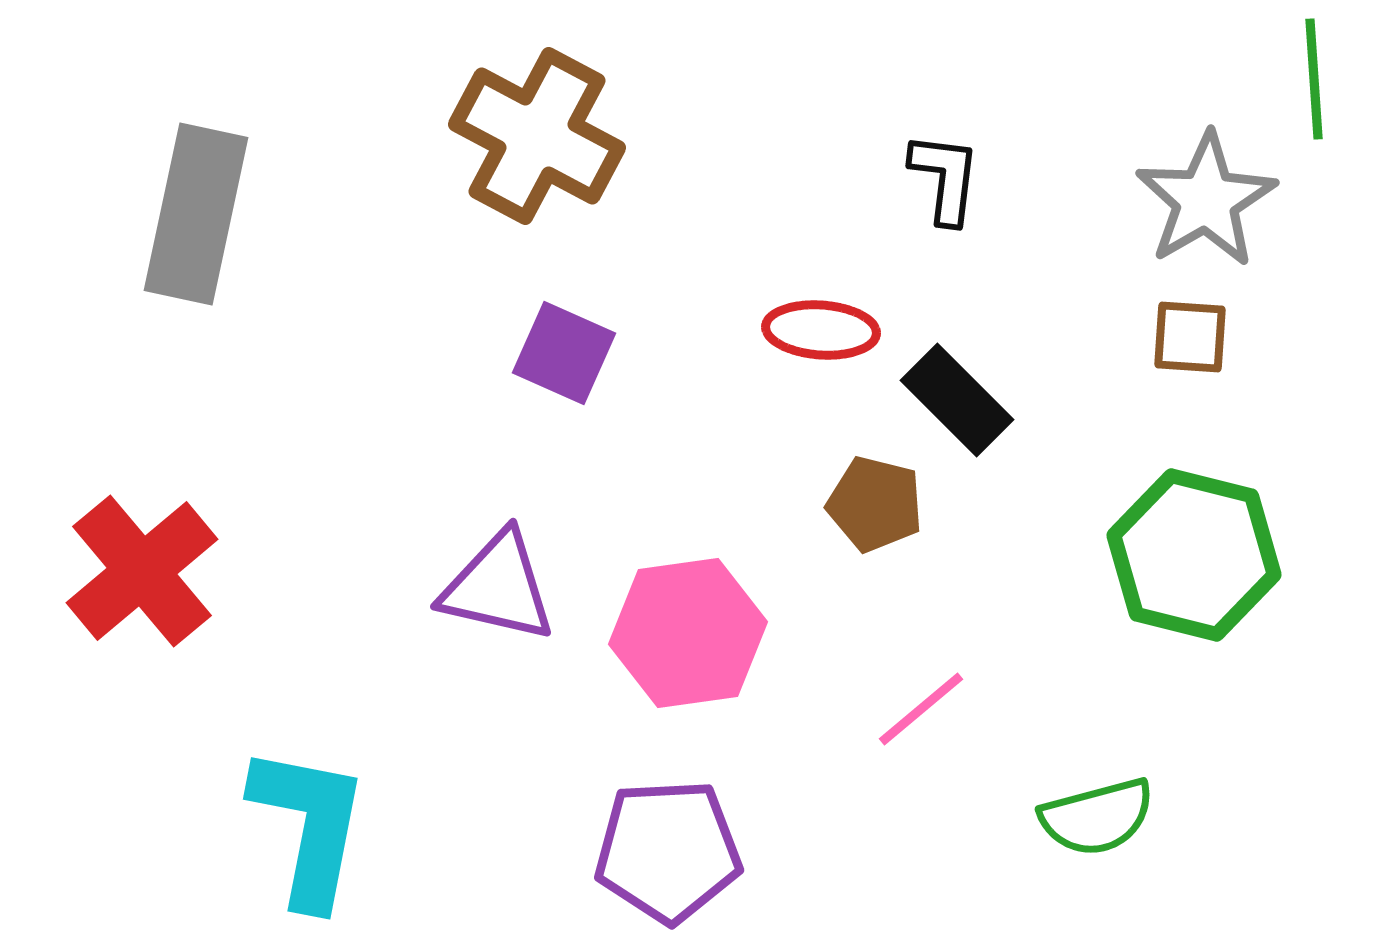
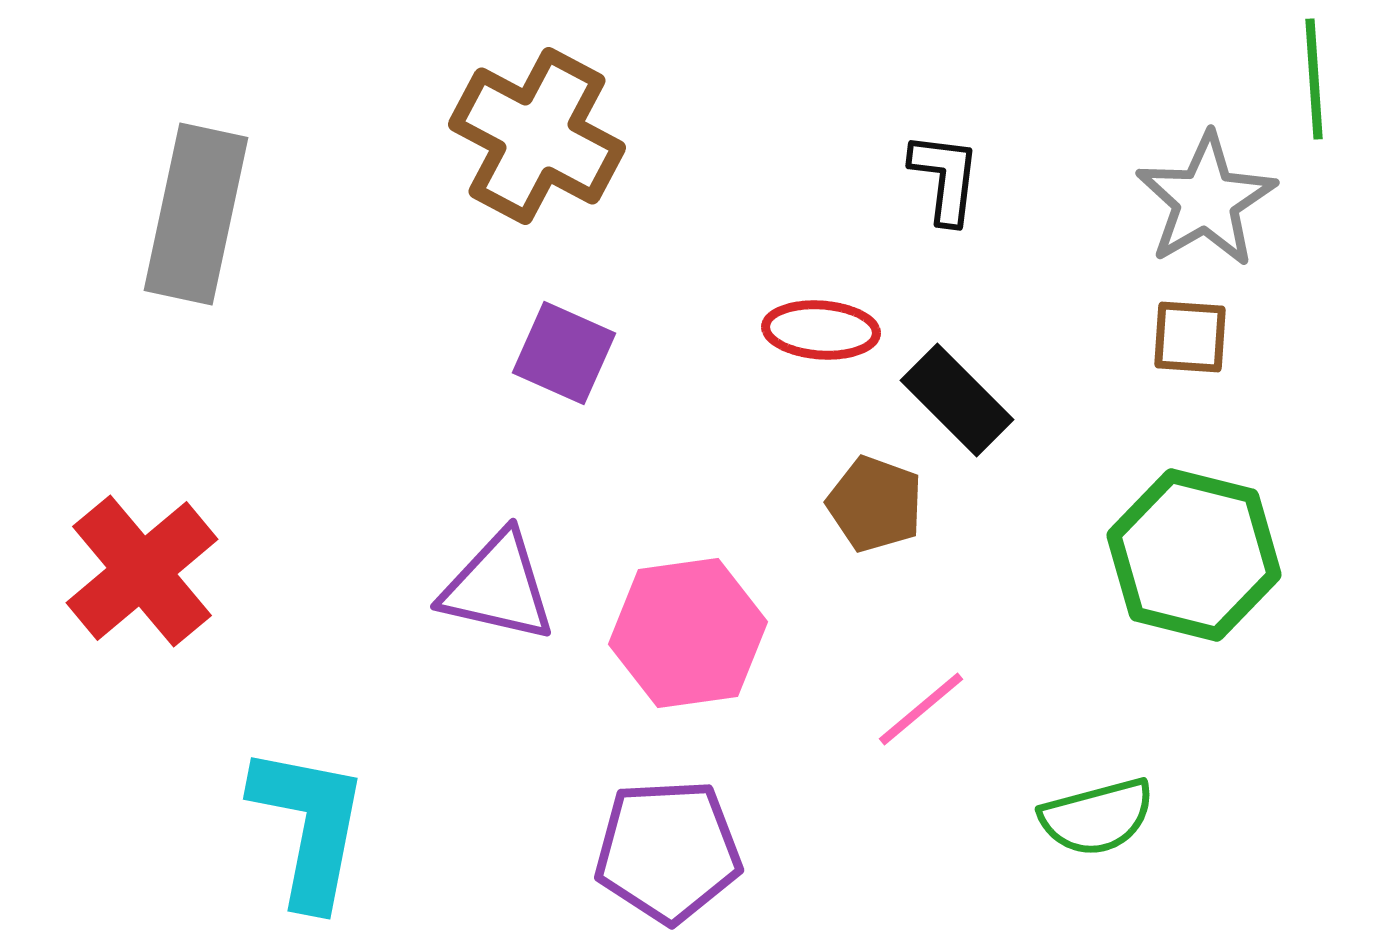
brown pentagon: rotated 6 degrees clockwise
